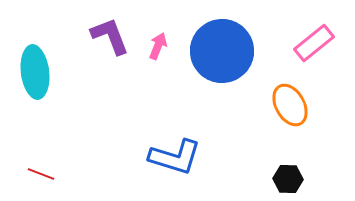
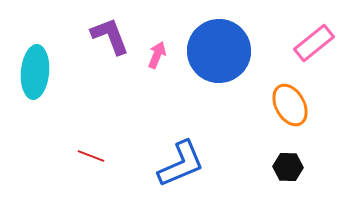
pink arrow: moved 1 px left, 9 px down
blue circle: moved 3 px left
cyan ellipse: rotated 12 degrees clockwise
blue L-shape: moved 6 px right, 7 px down; rotated 40 degrees counterclockwise
red line: moved 50 px right, 18 px up
black hexagon: moved 12 px up
